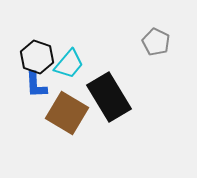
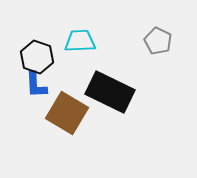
gray pentagon: moved 2 px right, 1 px up
cyan trapezoid: moved 11 px right, 23 px up; rotated 132 degrees counterclockwise
black rectangle: moved 1 px right, 5 px up; rotated 33 degrees counterclockwise
